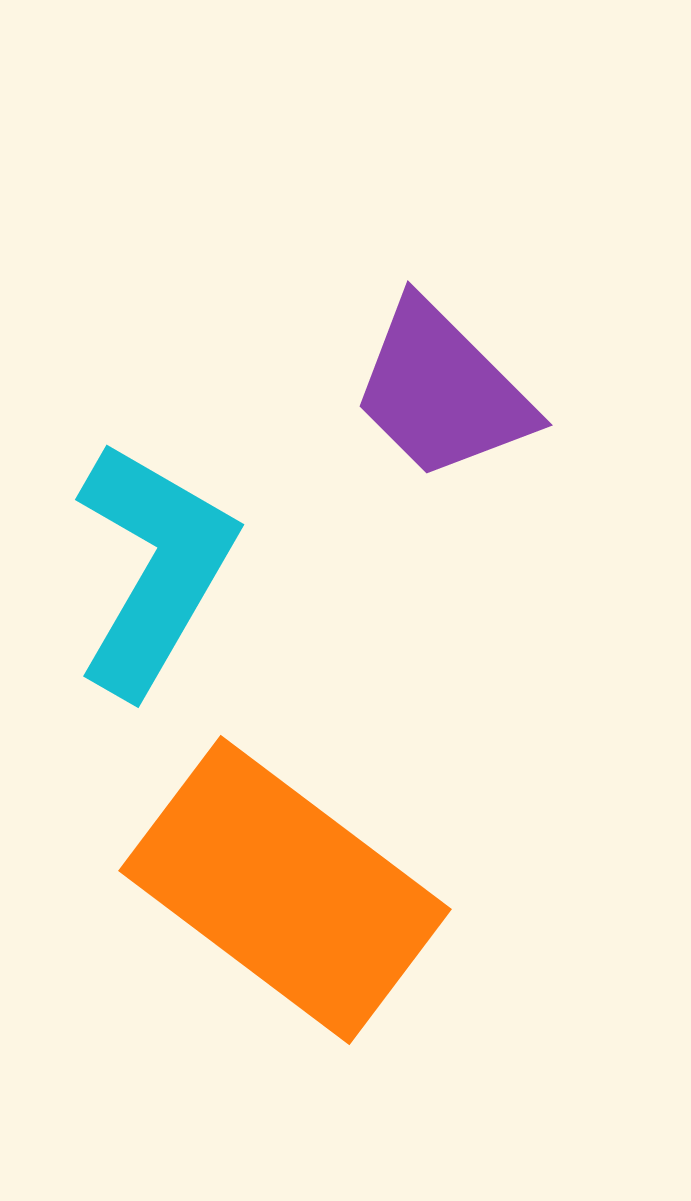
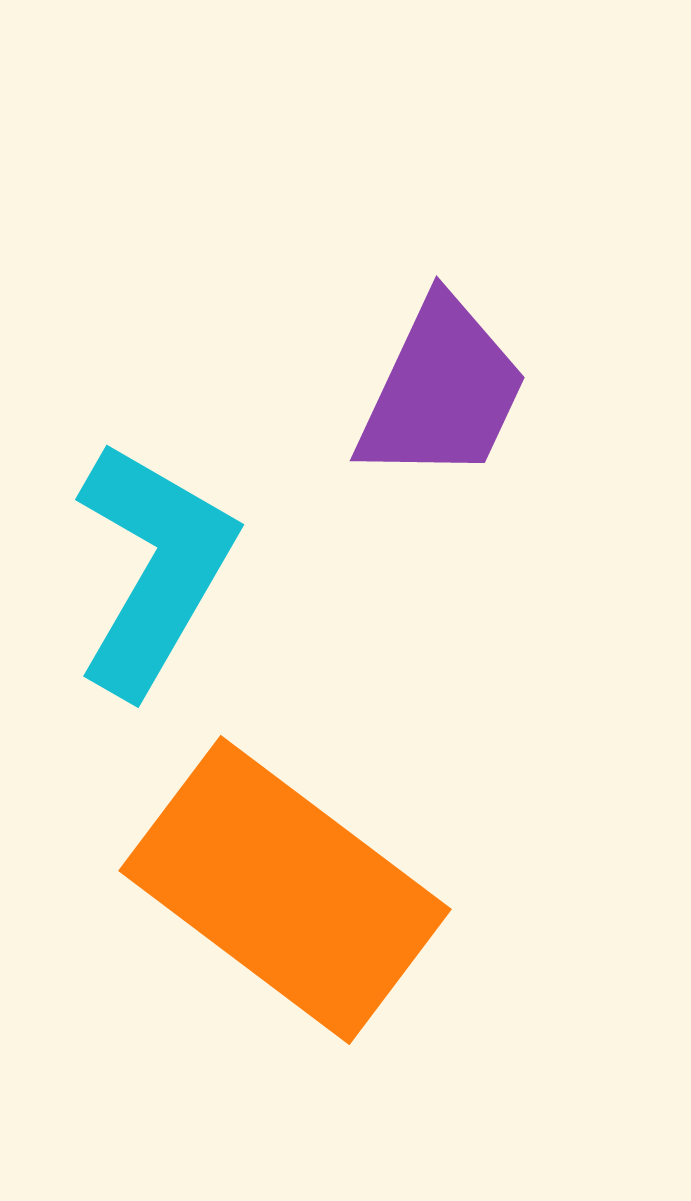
purple trapezoid: rotated 110 degrees counterclockwise
